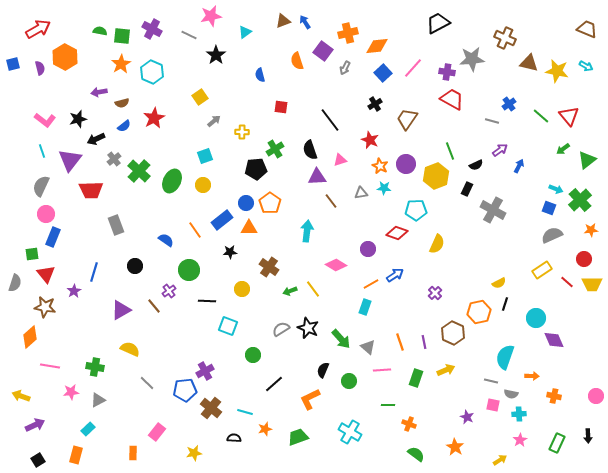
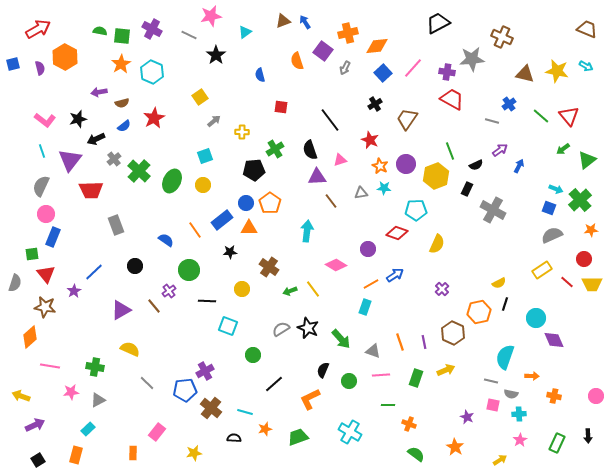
brown cross at (505, 38): moved 3 px left, 1 px up
brown triangle at (529, 63): moved 4 px left, 11 px down
black pentagon at (256, 169): moved 2 px left, 1 px down
blue line at (94, 272): rotated 30 degrees clockwise
purple cross at (435, 293): moved 7 px right, 4 px up
gray triangle at (368, 347): moved 5 px right, 4 px down; rotated 21 degrees counterclockwise
pink line at (382, 370): moved 1 px left, 5 px down
